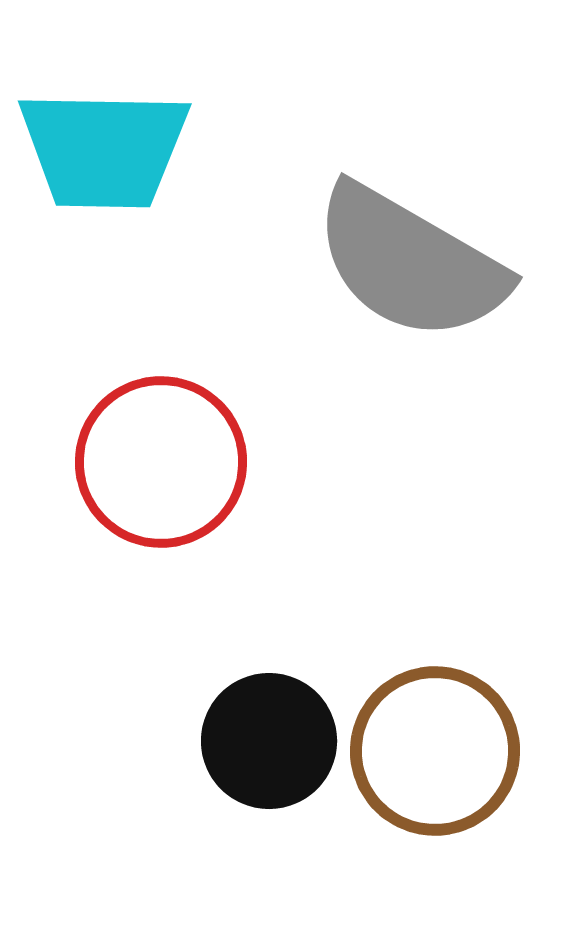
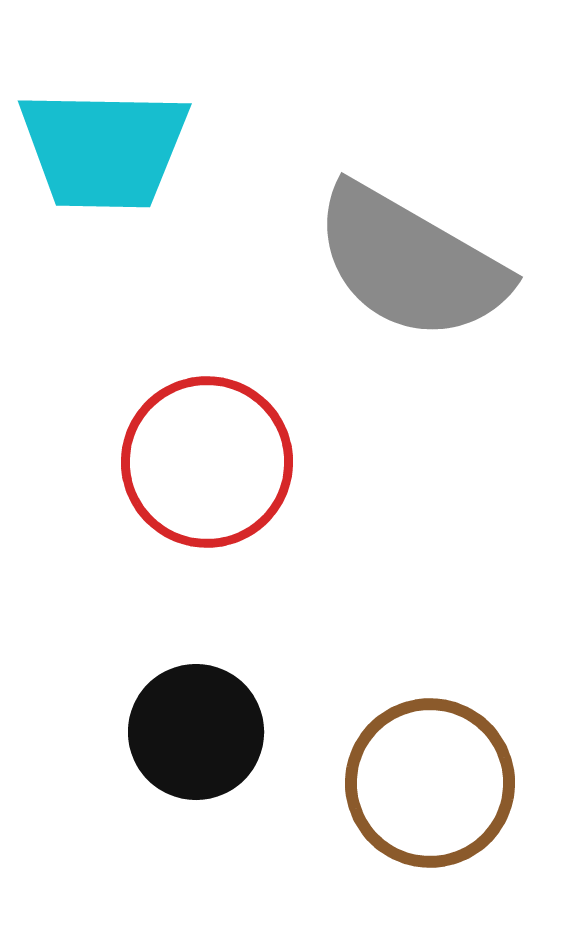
red circle: moved 46 px right
black circle: moved 73 px left, 9 px up
brown circle: moved 5 px left, 32 px down
